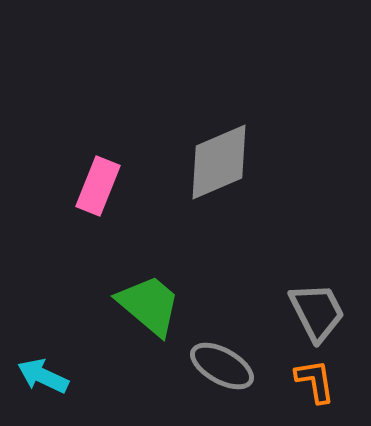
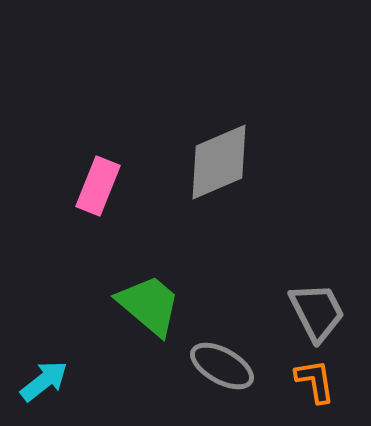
cyan arrow: moved 1 px right, 5 px down; rotated 117 degrees clockwise
